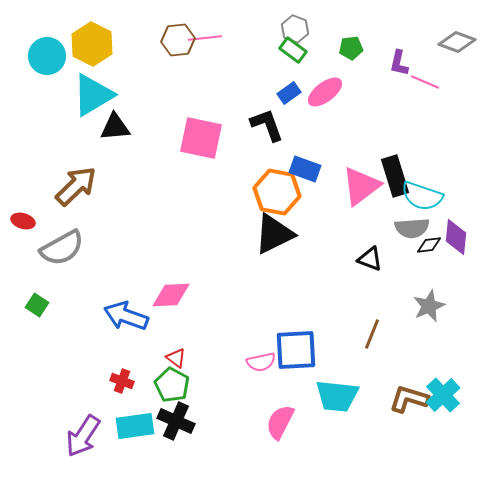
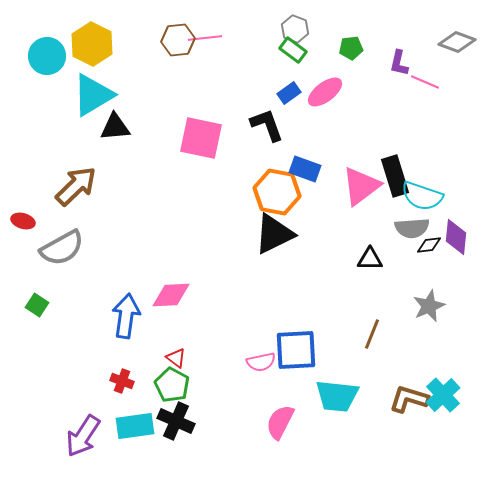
black triangle at (370, 259): rotated 20 degrees counterclockwise
blue arrow at (126, 316): rotated 78 degrees clockwise
